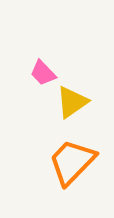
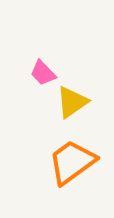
orange trapezoid: rotated 10 degrees clockwise
